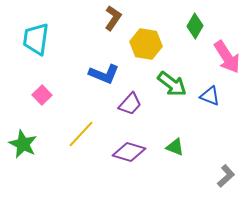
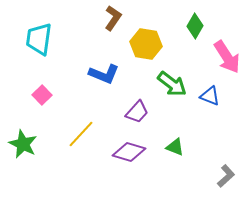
cyan trapezoid: moved 3 px right
purple trapezoid: moved 7 px right, 8 px down
